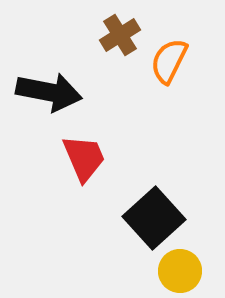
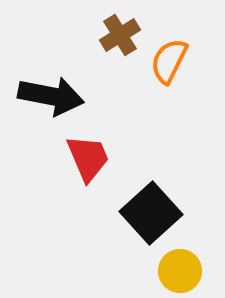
black arrow: moved 2 px right, 4 px down
red trapezoid: moved 4 px right
black square: moved 3 px left, 5 px up
